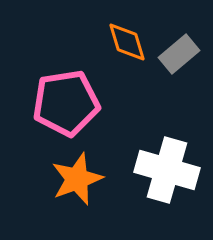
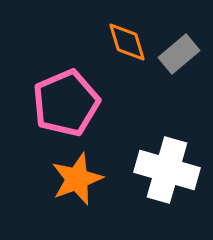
pink pentagon: rotated 14 degrees counterclockwise
